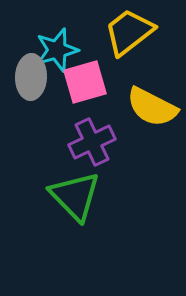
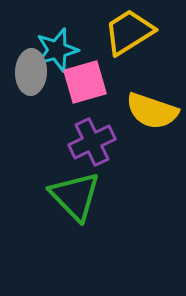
yellow trapezoid: rotated 6 degrees clockwise
gray ellipse: moved 5 px up
yellow semicircle: moved 4 px down; rotated 8 degrees counterclockwise
